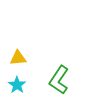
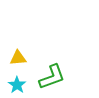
green L-shape: moved 7 px left, 3 px up; rotated 144 degrees counterclockwise
